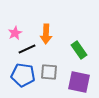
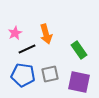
orange arrow: rotated 18 degrees counterclockwise
gray square: moved 1 px right, 2 px down; rotated 18 degrees counterclockwise
